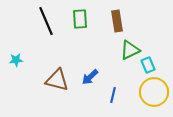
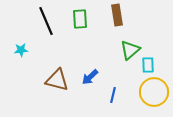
brown rectangle: moved 6 px up
green triangle: rotated 15 degrees counterclockwise
cyan star: moved 5 px right, 10 px up
cyan rectangle: rotated 21 degrees clockwise
